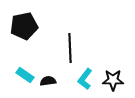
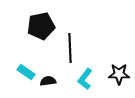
black pentagon: moved 17 px right
cyan rectangle: moved 1 px right, 3 px up
black star: moved 6 px right, 6 px up
